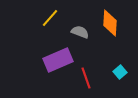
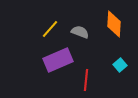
yellow line: moved 11 px down
orange diamond: moved 4 px right, 1 px down
cyan square: moved 7 px up
red line: moved 2 px down; rotated 25 degrees clockwise
